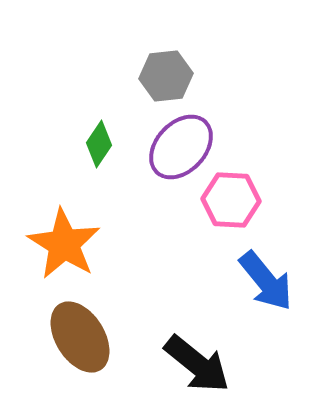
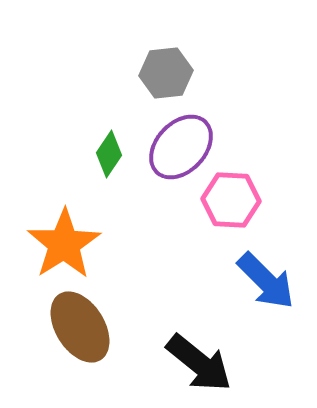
gray hexagon: moved 3 px up
green diamond: moved 10 px right, 10 px down
orange star: rotated 8 degrees clockwise
blue arrow: rotated 6 degrees counterclockwise
brown ellipse: moved 10 px up
black arrow: moved 2 px right, 1 px up
